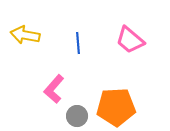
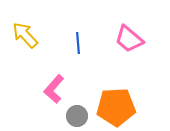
yellow arrow: rotated 36 degrees clockwise
pink trapezoid: moved 1 px left, 1 px up
